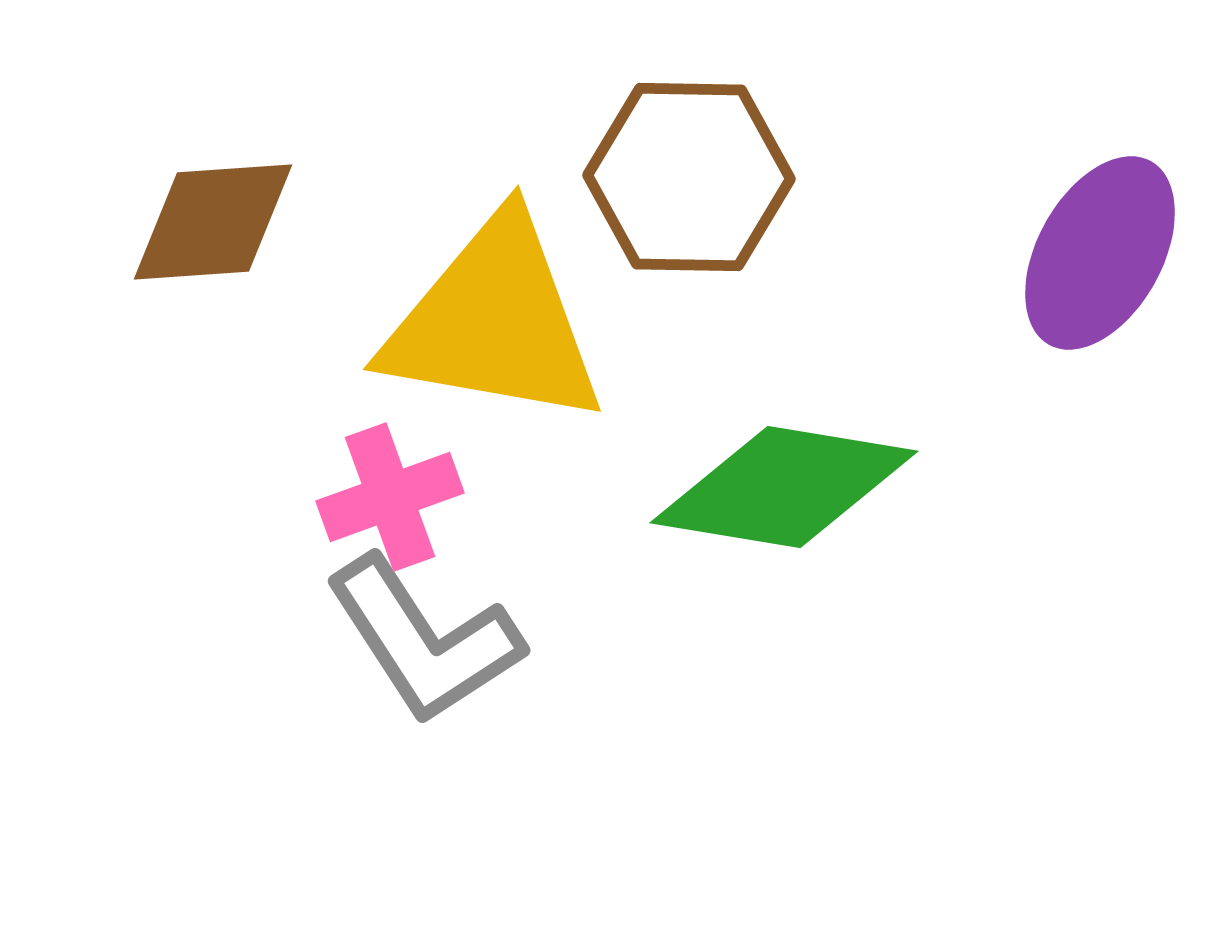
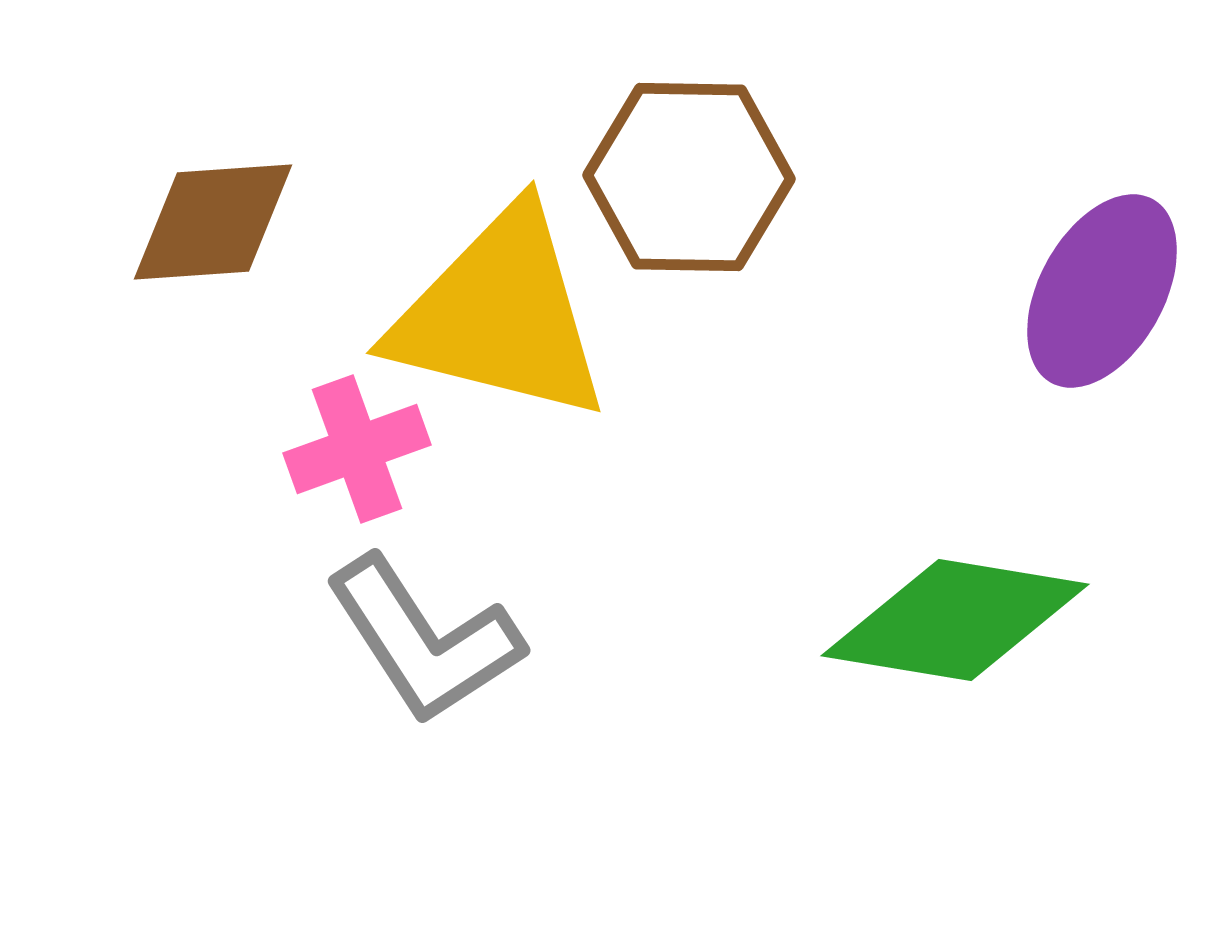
purple ellipse: moved 2 px right, 38 px down
yellow triangle: moved 6 px right, 7 px up; rotated 4 degrees clockwise
green diamond: moved 171 px right, 133 px down
pink cross: moved 33 px left, 48 px up
